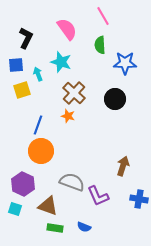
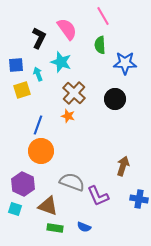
black L-shape: moved 13 px right
